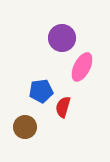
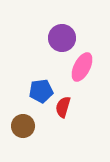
brown circle: moved 2 px left, 1 px up
